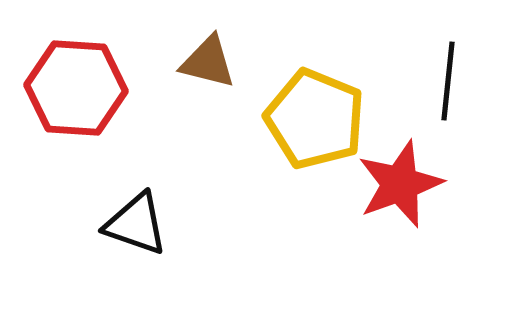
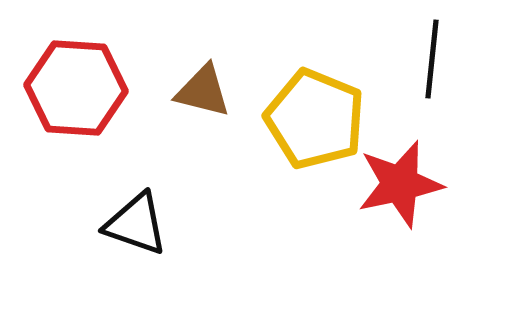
brown triangle: moved 5 px left, 29 px down
black line: moved 16 px left, 22 px up
red star: rotated 8 degrees clockwise
